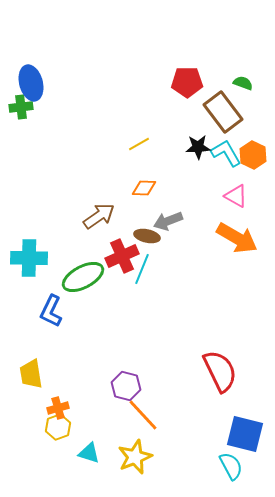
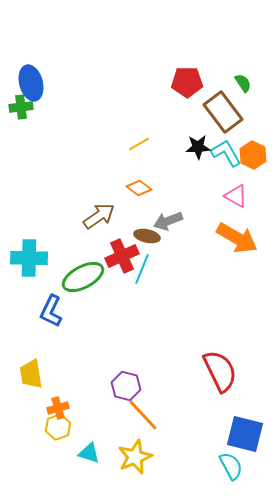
green semicircle: rotated 36 degrees clockwise
orange diamond: moved 5 px left; rotated 35 degrees clockwise
